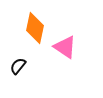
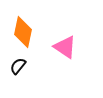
orange diamond: moved 12 px left, 4 px down
